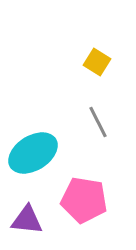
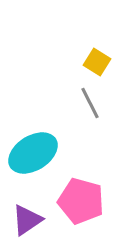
gray line: moved 8 px left, 19 px up
pink pentagon: moved 3 px left, 1 px down; rotated 6 degrees clockwise
purple triangle: rotated 40 degrees counterclockwise
